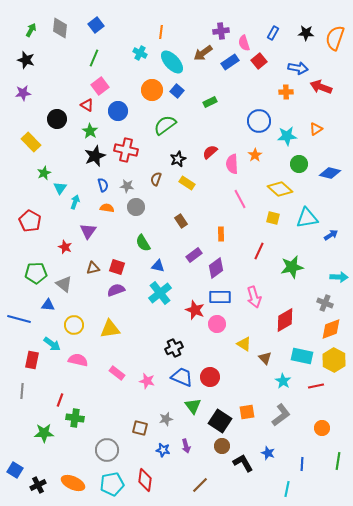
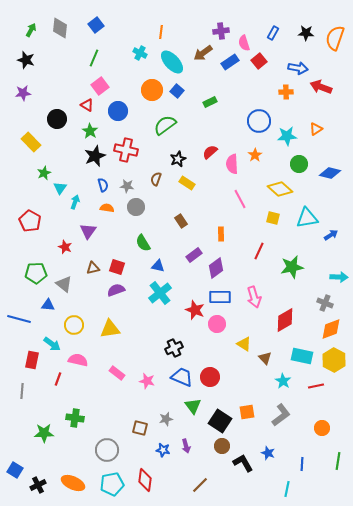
red line at (60, 400): moved 2 px left, 21 px up
